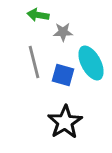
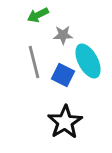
green arrow: rotated 35 degrees counterclockwise
gray star: moved 3 px down
cyan ellipse: moved 3 px left, 2 px up
blue square: rotated 10 degrees clockwise
